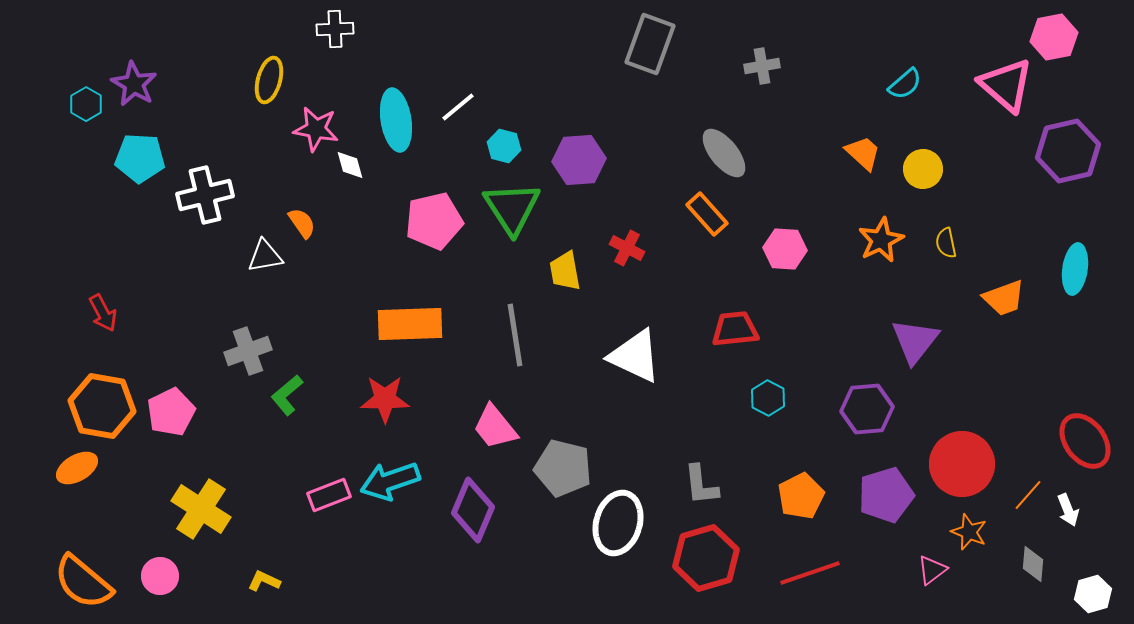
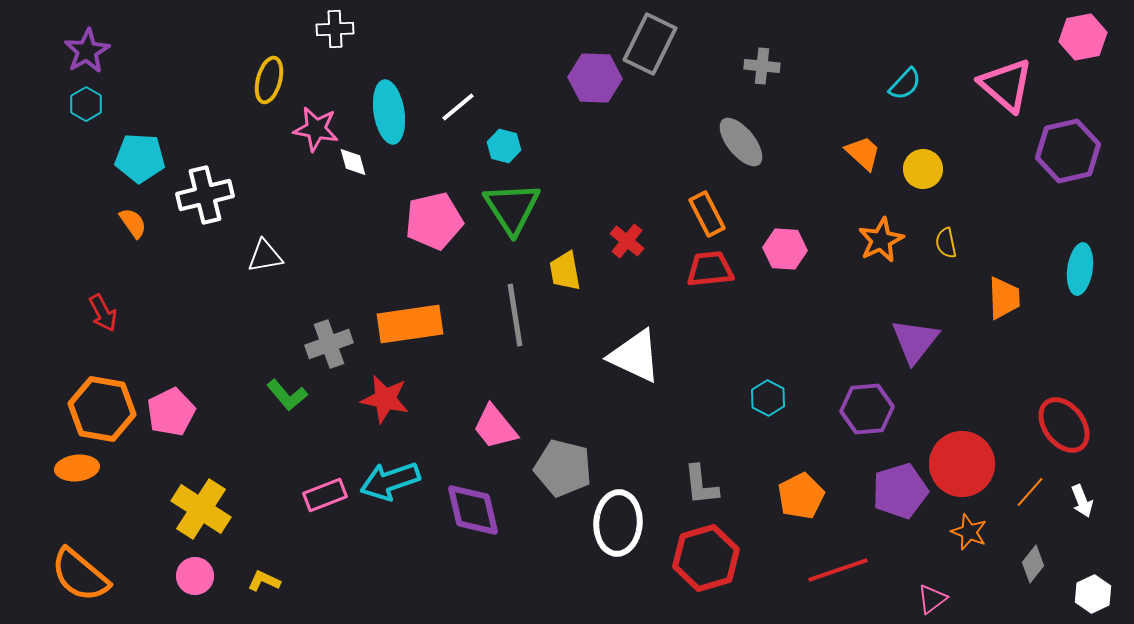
pink hexagon at (1054, 37): moved 29 px right
gray rectangle at (650, 44): rotated 6 degrees clockwise
gray cross at (762, 66): rotated 16 degrees clockwise
purple star at (134, 84): moved 47 px left, 33 px up; rotated 12 degrees clockwise
cyan semicircle at (905, 84): rotated 6 degrees counterclockwise
cyan ellipse at (396, 120): moved 7 px left, 8 px up
gray ellipse at (724, 153): moved 17 px right, 11 px up
purple hexagon at (579, 160): moved 16 px right, 82 px up; rotated 6 degrees clockwise
white diamond at (350, 165): moved 3 px right, 3 px up
orange rectangle at (707, 214): rotated 15 degrees clockwise
orange semicircle at (302, 223): moved 169 px left
red cross at (627, 248): moved 7 px up; rotated 12 degrees clockwise
cyan ellipse at (1075, 269): moved 5 px right
orange trapezoid at (1004, 298): rotated 72 degrees counterclockwise
orange rectangle at (410, 324): rotated 6 degrees counterclockwise
red trapezoid at (735, 329): moved 25 px left, 60 px up
gray line at (515, 335): moved 20 px up
gray cross at (248, 351): moved 81 px right, 7 px up
green L-shape at (287, 395): rotated 90 degrees counterclockwise
red star at (385, 399): rotated 12 degrees clockwise
orange hexagon at (102, 406): moved 3 px down
red ellipse at (1085, 441): moved 21 px left, 16 px up
orange ellipse at (77, 468): rotated 24 degrees clockwise
pink rectangle at (329, 495): moved 4 px left
purple pentagon at (886, 495): moved 14 px right, 4 px up
orange line at (1028, 495): moved 2 px right, 3 px up
purple diamond at (473, 510): rotated 36 degrees counterclockwise
white arrow at (1068, 510): moved 14 px right, 9 px up
white ellipse at (618, 523): rotated 12 degrees counterclockwise
gray diamond at (1033, 564): rotated 33 degrees clockwise
pink triangle at (932, 570): moved 29 px down
red line at (810, 573): moved 28 px right, 3 px up
pink circle at (160, 576): moved 35 px right
orange semicircle at (83, 582): moved 3 px left, 7 px up
white hexagon at (1093, 594): rotated 9 degrees counterclockwise
